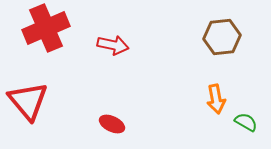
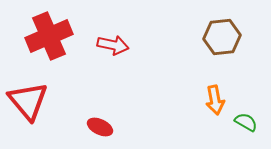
red cross: moved 3 px right, 8 px down
orange arrow: moved 1 px left, 1 px down
red ellipse: moved 12 px left, 3 px down
